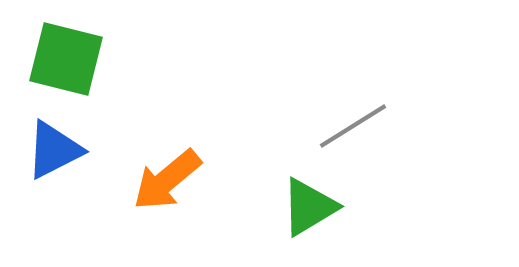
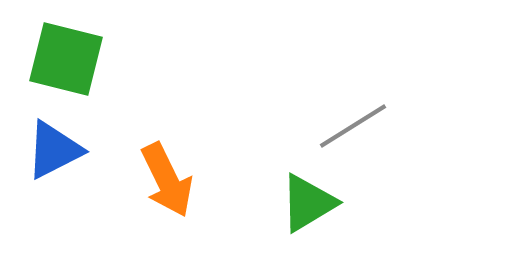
orange arrow: rotated 76 degrees counterclockwise
green triangle: moved 1 px left, 4 px up
